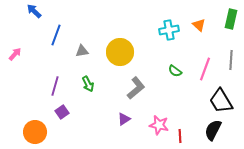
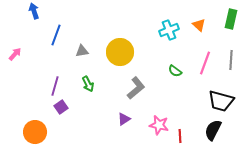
blue arrow: rotated 28 degrees clockwise
cyan cross: rotated 12 degrees counterclockwise
pink line: moved 6 px up
black trapezoid: rotated 44 degrees counterclockwise
purple square: moved 1 px left, 5 px up
